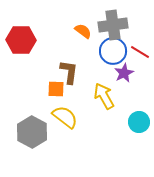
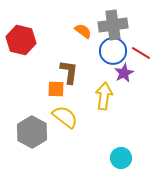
red hexagon: rotated 12 degrees clockwise
red line: moved 1 px right, 1 px down
yellow arrow: rotated 36 degrees clockwise
cyan circle: moved 18 px left, 36 px down
